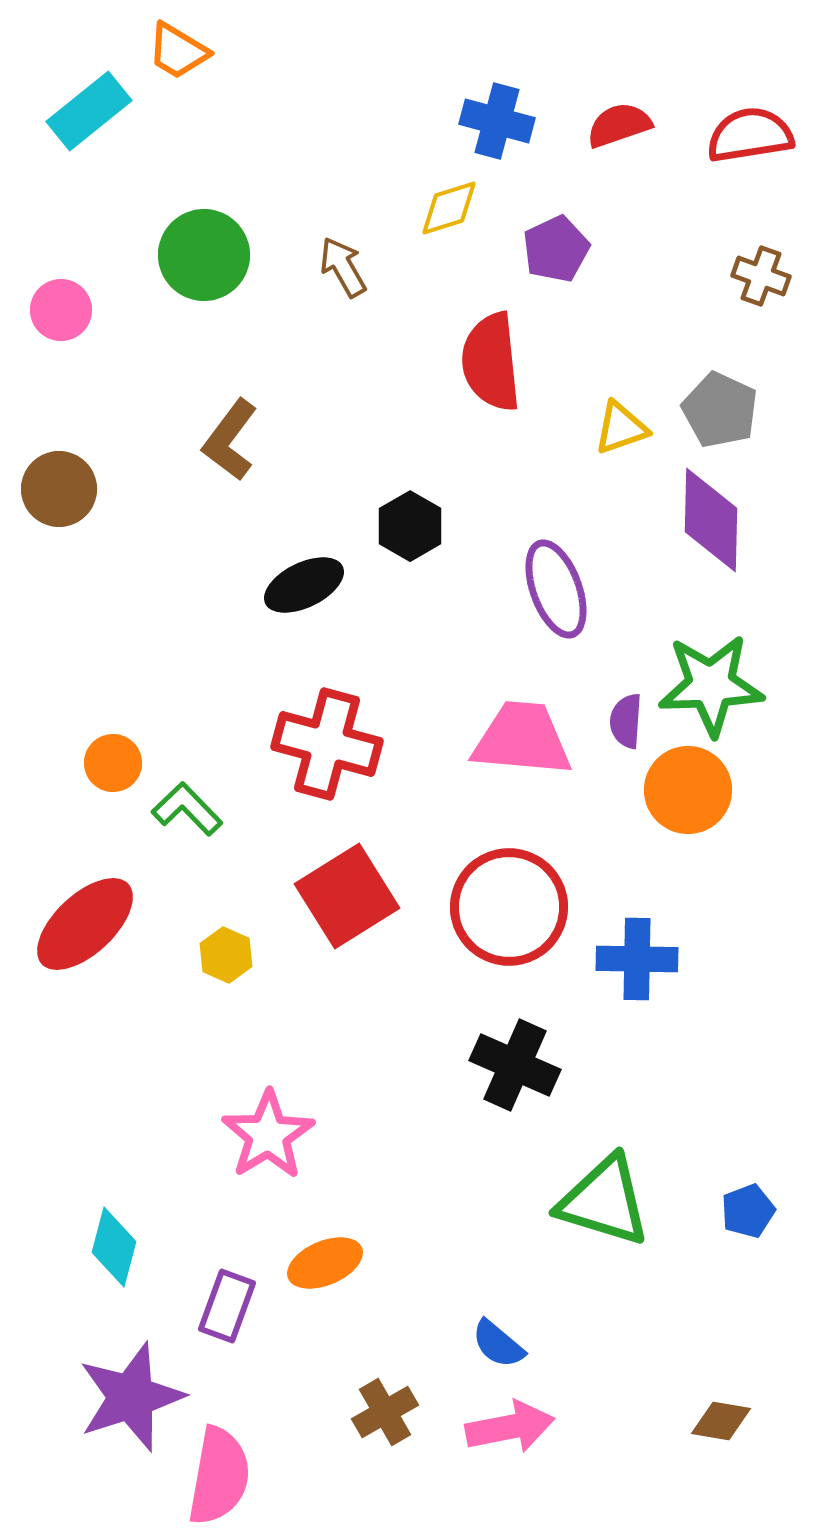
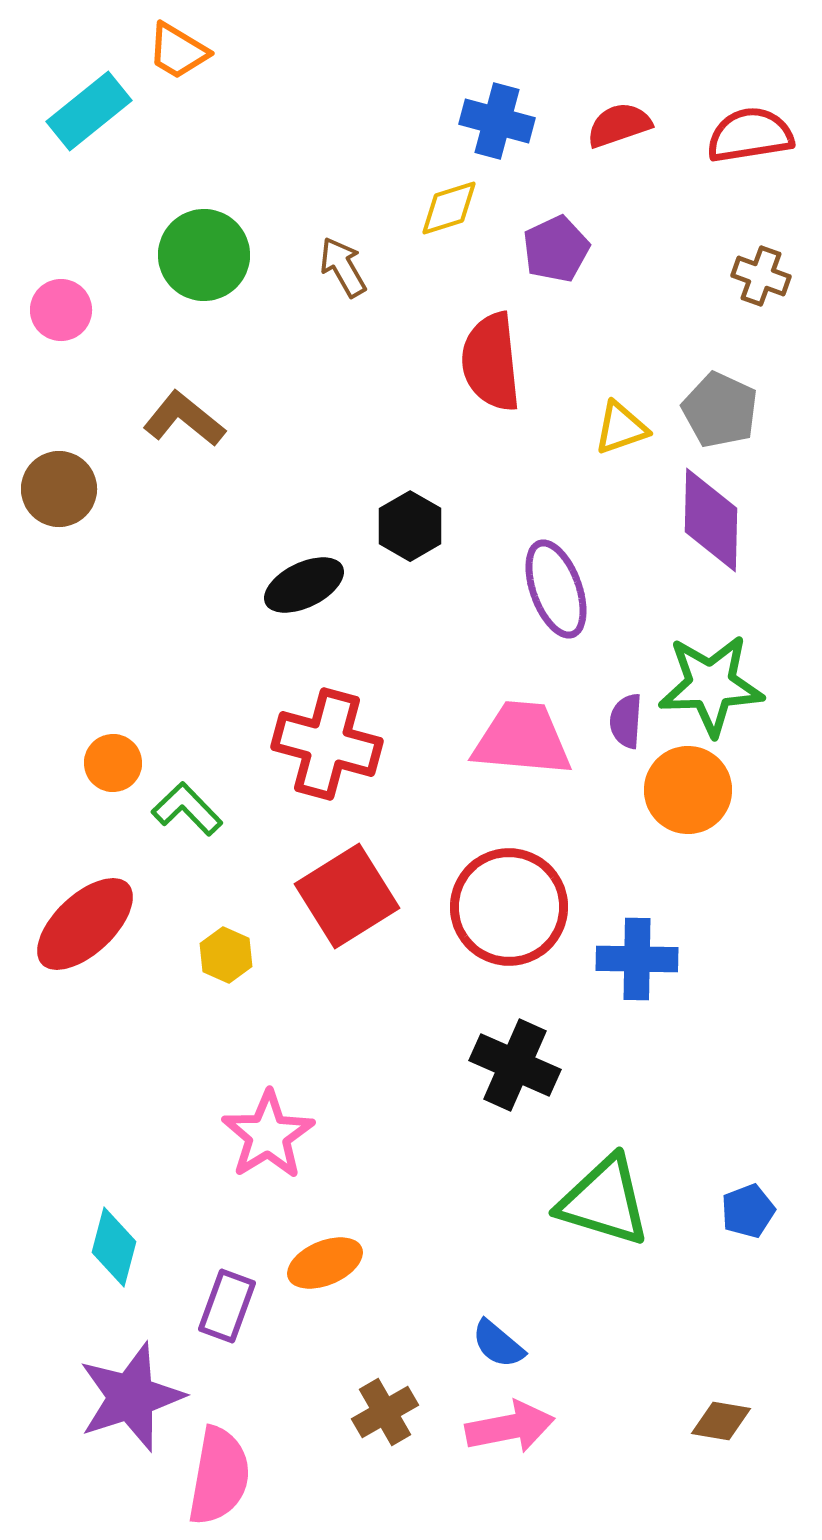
brown L-shape at (230, 440): moved 46 px left, 21 px up; rotated 92 degrees clockwise
